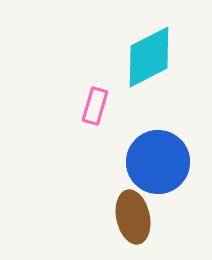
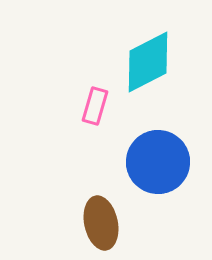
cyan diamond: moved 1 px left, 5 px down
brown ellipse: moved 32 px left, 6 px down
